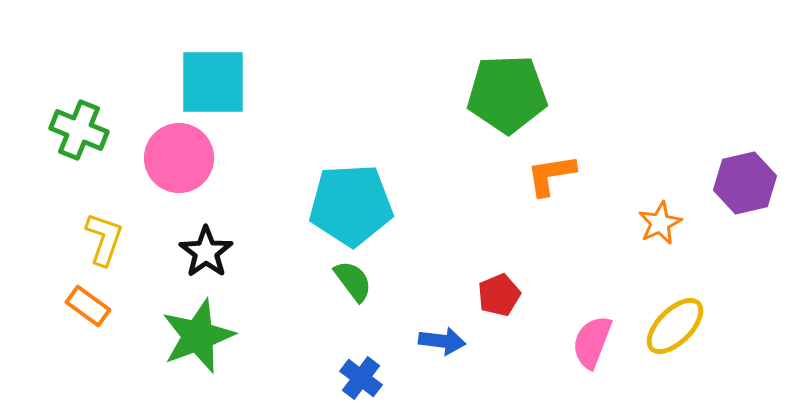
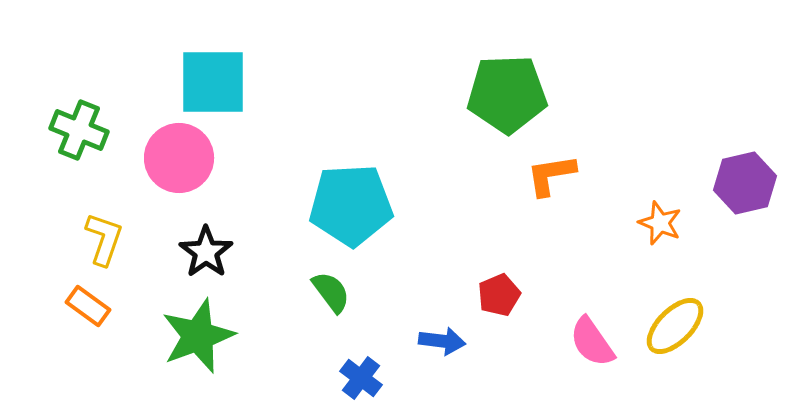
orange star: rotated 24 degrees counterclockwise
green semicircle: moved 22 px left, 11 px down
pink semicircle: rotated 56 degrees counterclockwise
